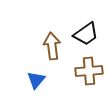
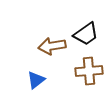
brown arrow: rotated 92 degrees counterclockwise
blue triangle: rotated 12 degrees clockwise
